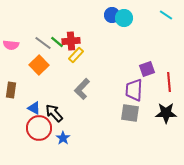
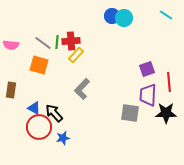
blue circle: moved 1 px down
green line: rotated 56 degrees clockwise
orange square: rotated 30 degrees counterclockwise
purple trapezoid: moved 14 px right, 5 px down
red circle: moved 1 px up
blue star: rotated 24 degrees clockwise
